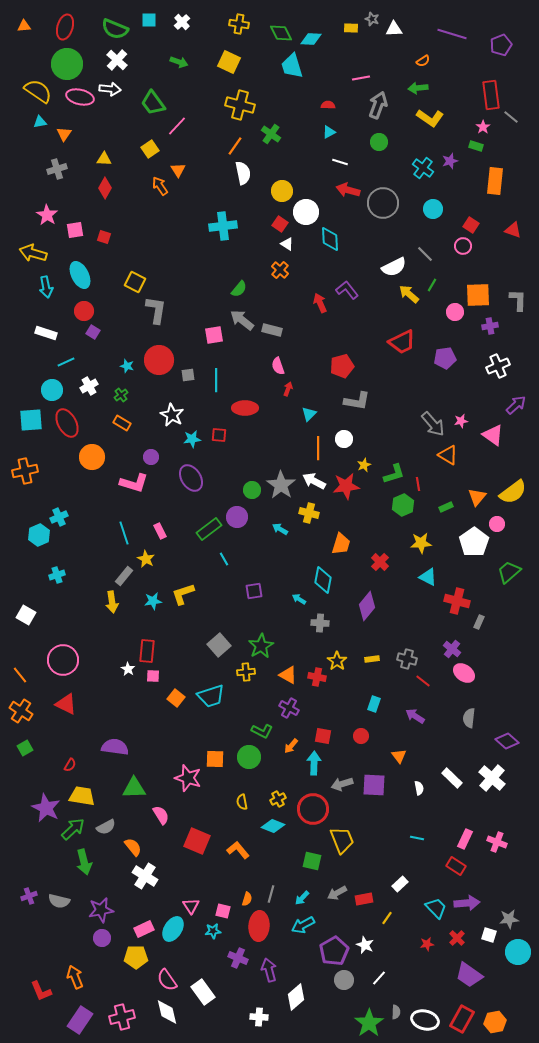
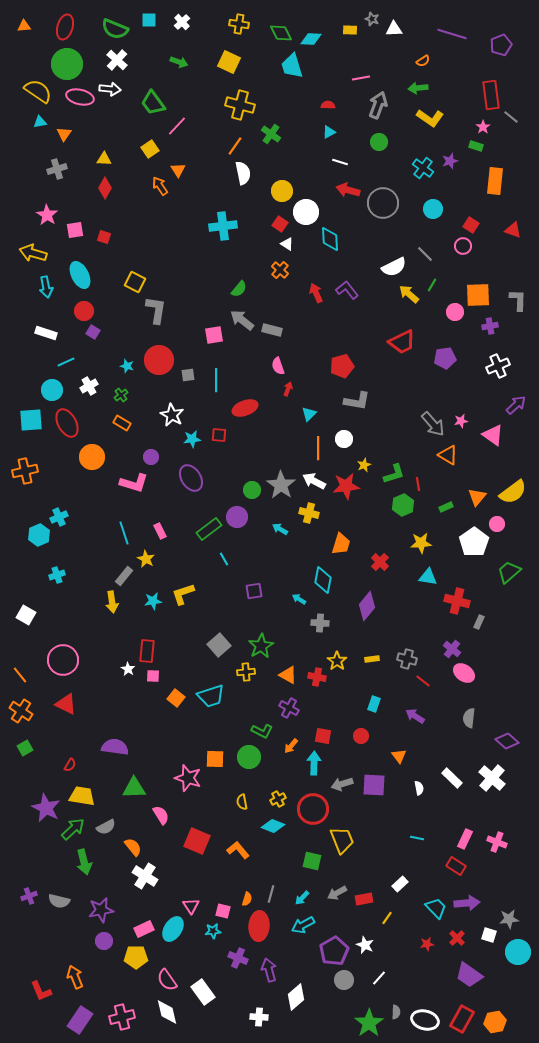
yellow rectangle at (351, 28): moved 1 px left, 2 px down
red arrow at (320, 303): moved 4 px left, 10 px up
red ellipse at (245, 408): rotated 20 degrees counterclockwise
cyan triangle at (428, 577): rotated 18 degrees counterclockwise
purple circle at (102, 938): moved 2 px right, 3 px down
